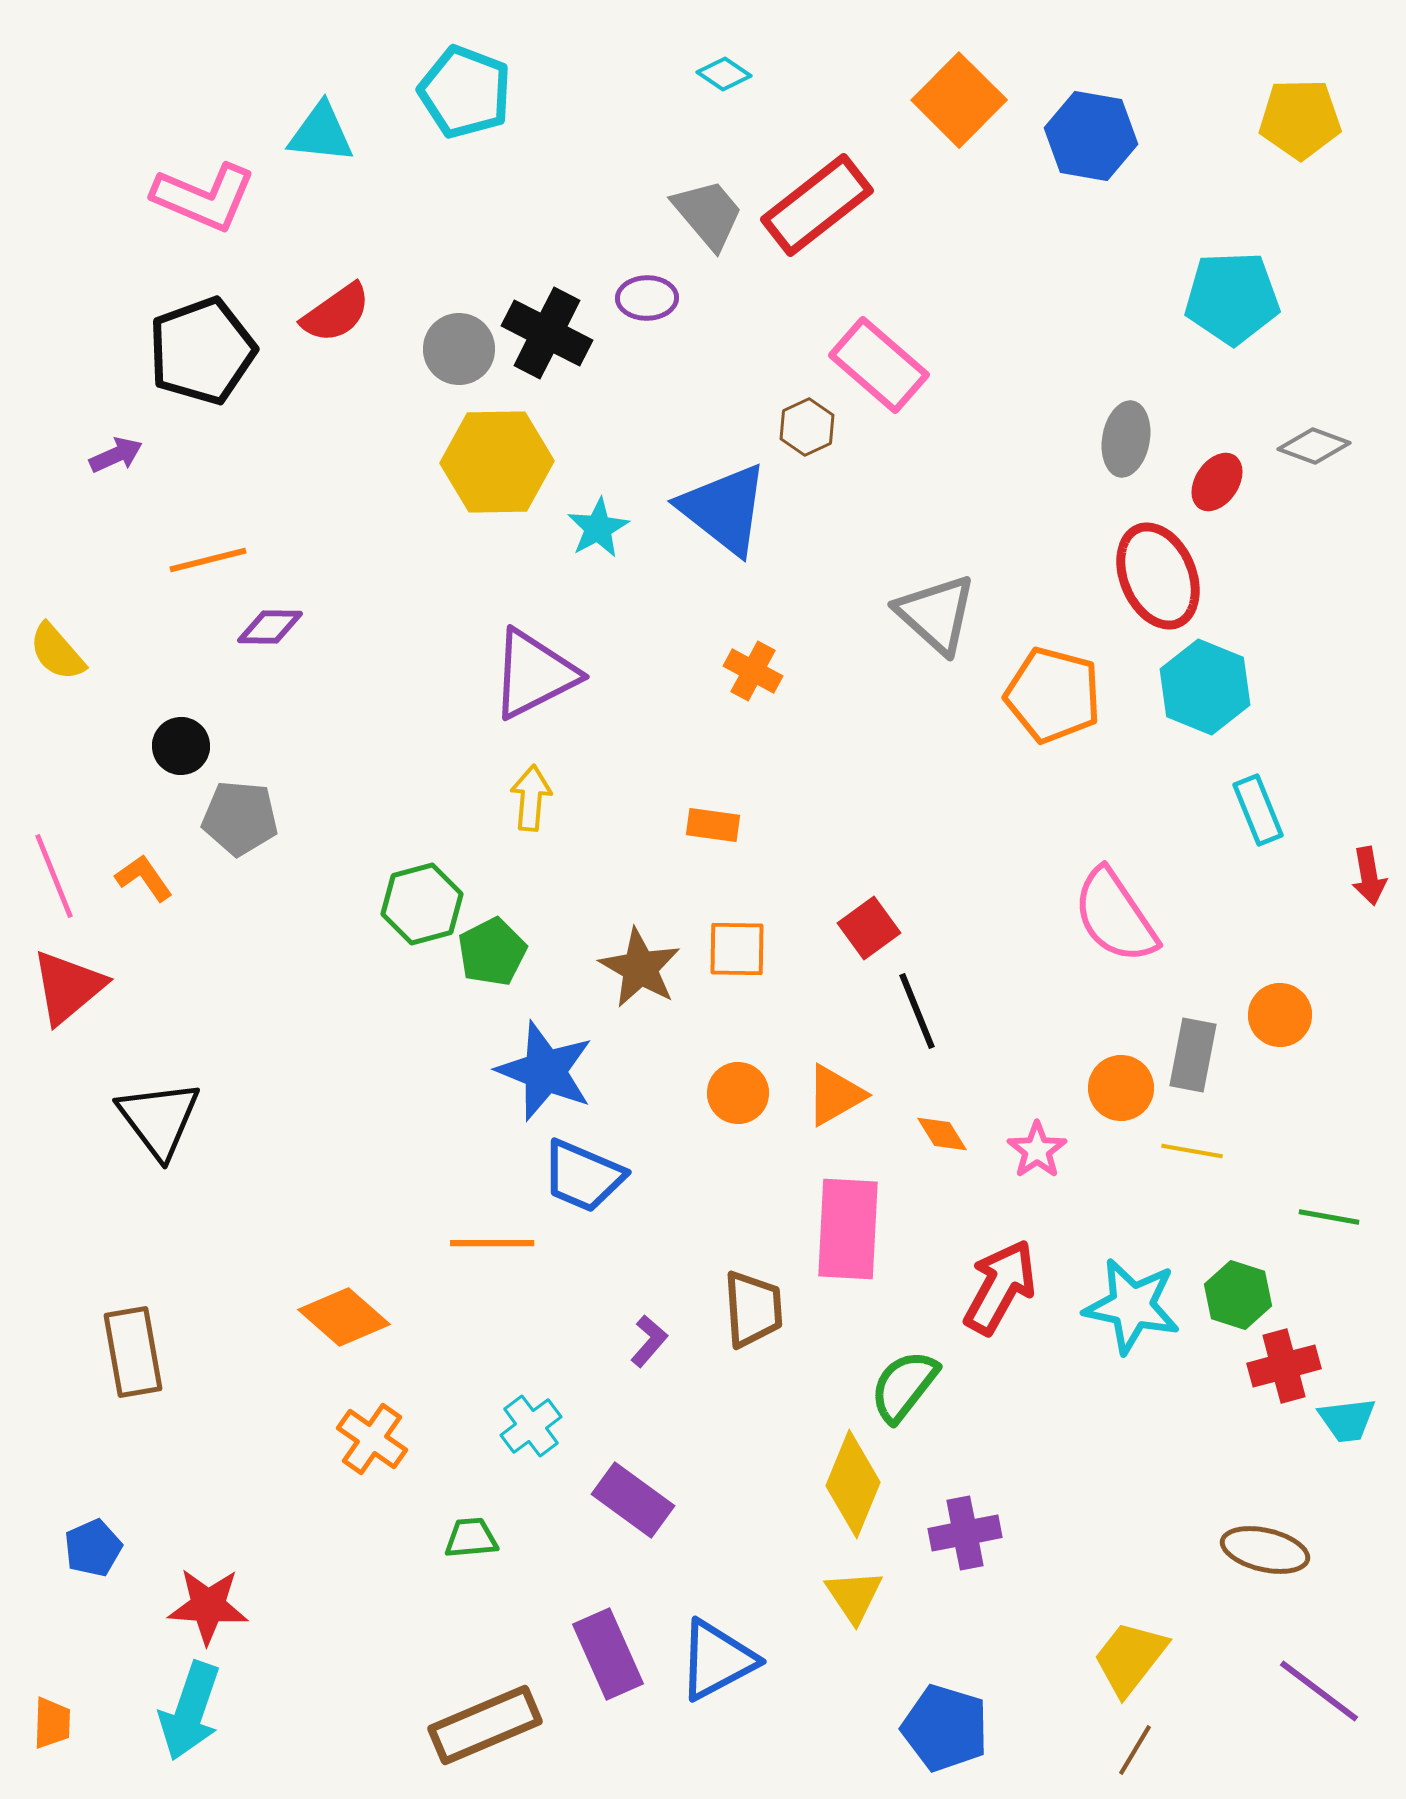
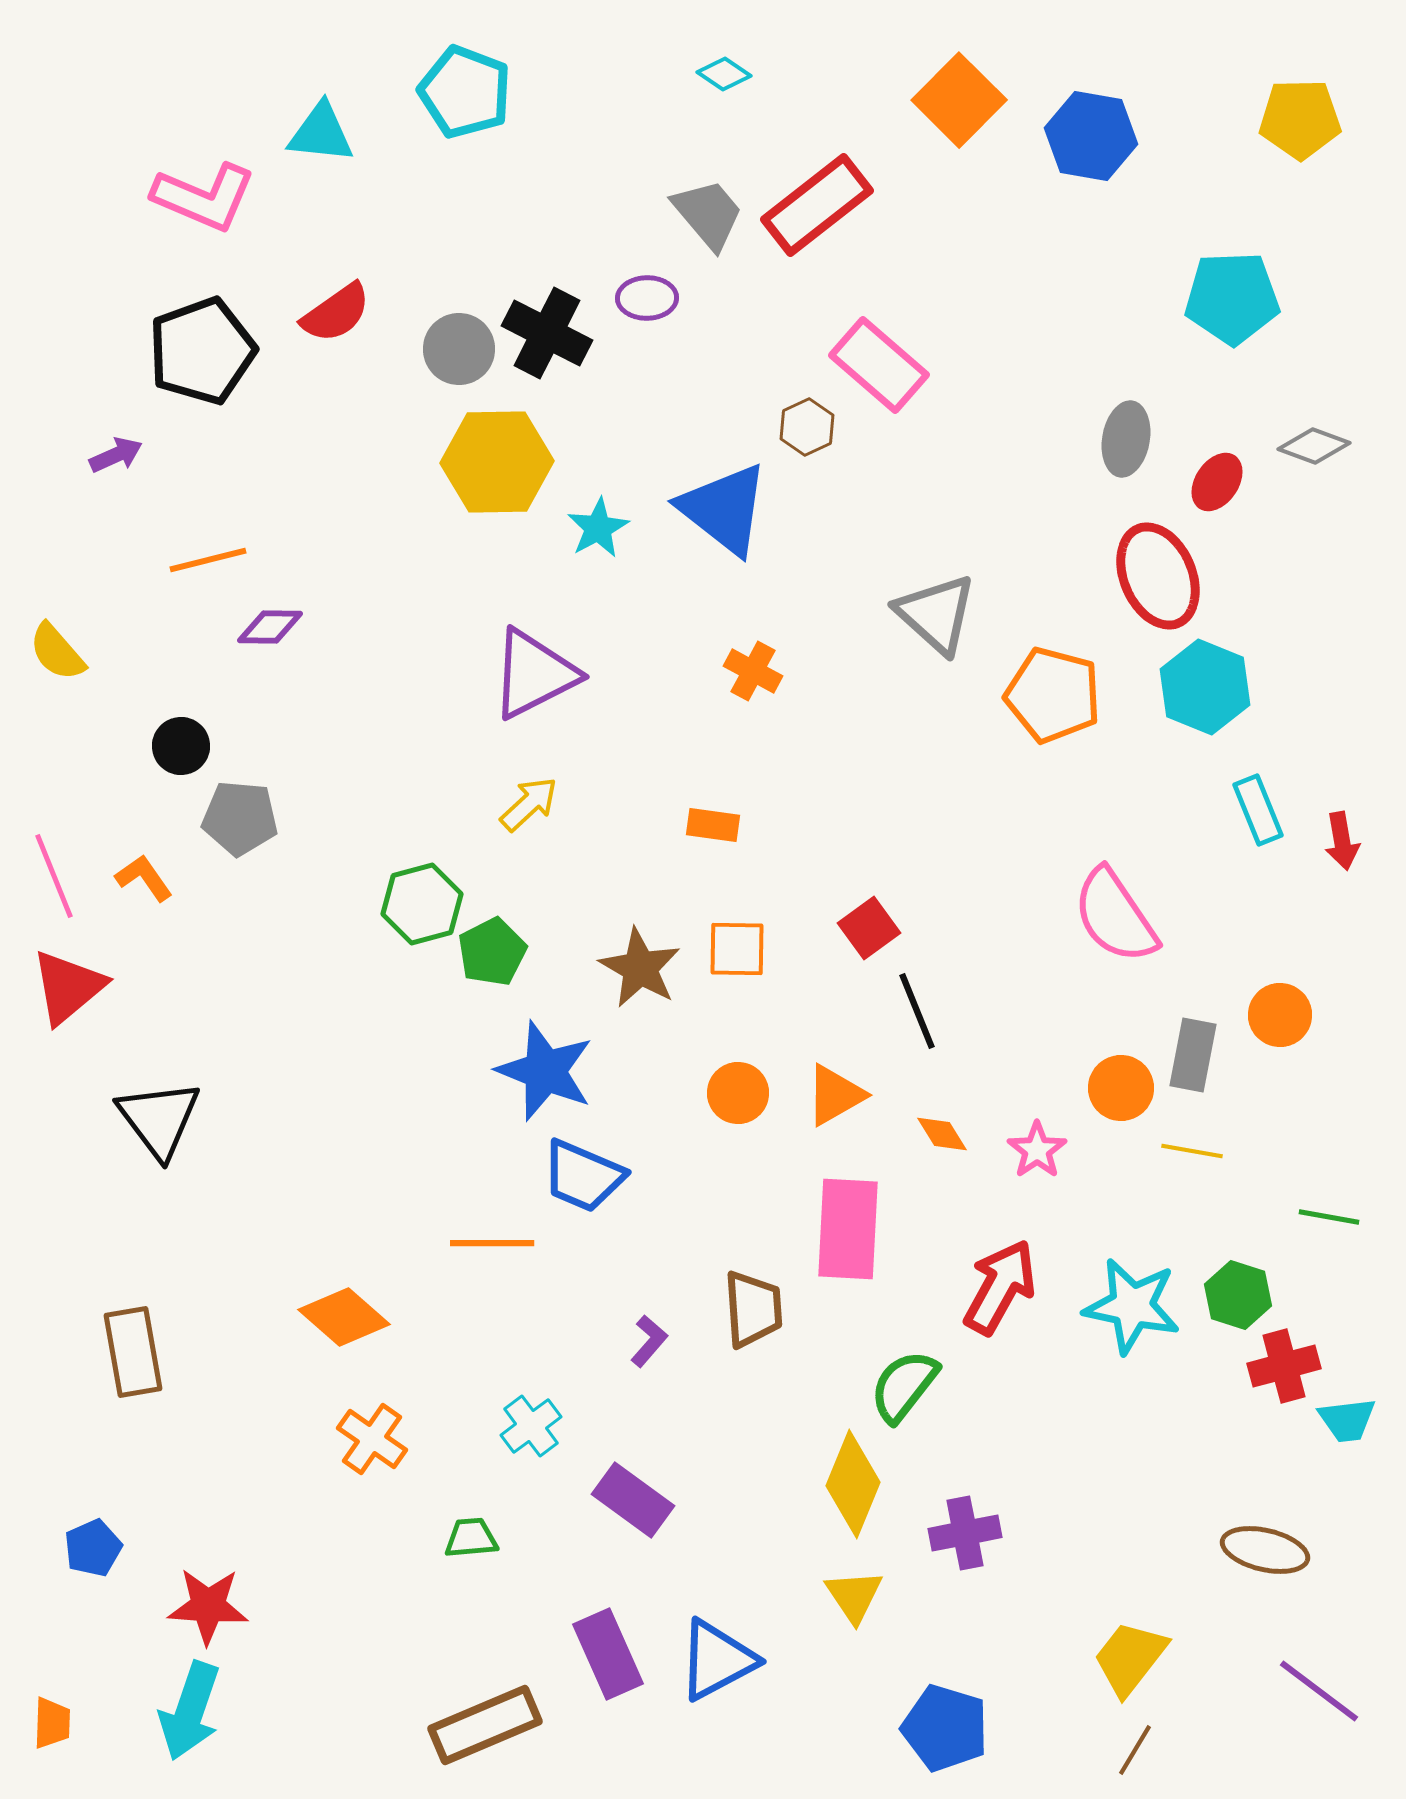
yellow arrow at (531, 798): moved 2 px left, 6 px down; rotated 42 degrees clockwise
red arrow at (1369, 876): moved 27 px left, 35 px up
